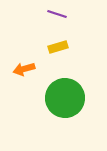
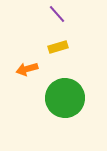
purple line: rotated 30 degrees clockwise
orange arrow: moved 3 px right
